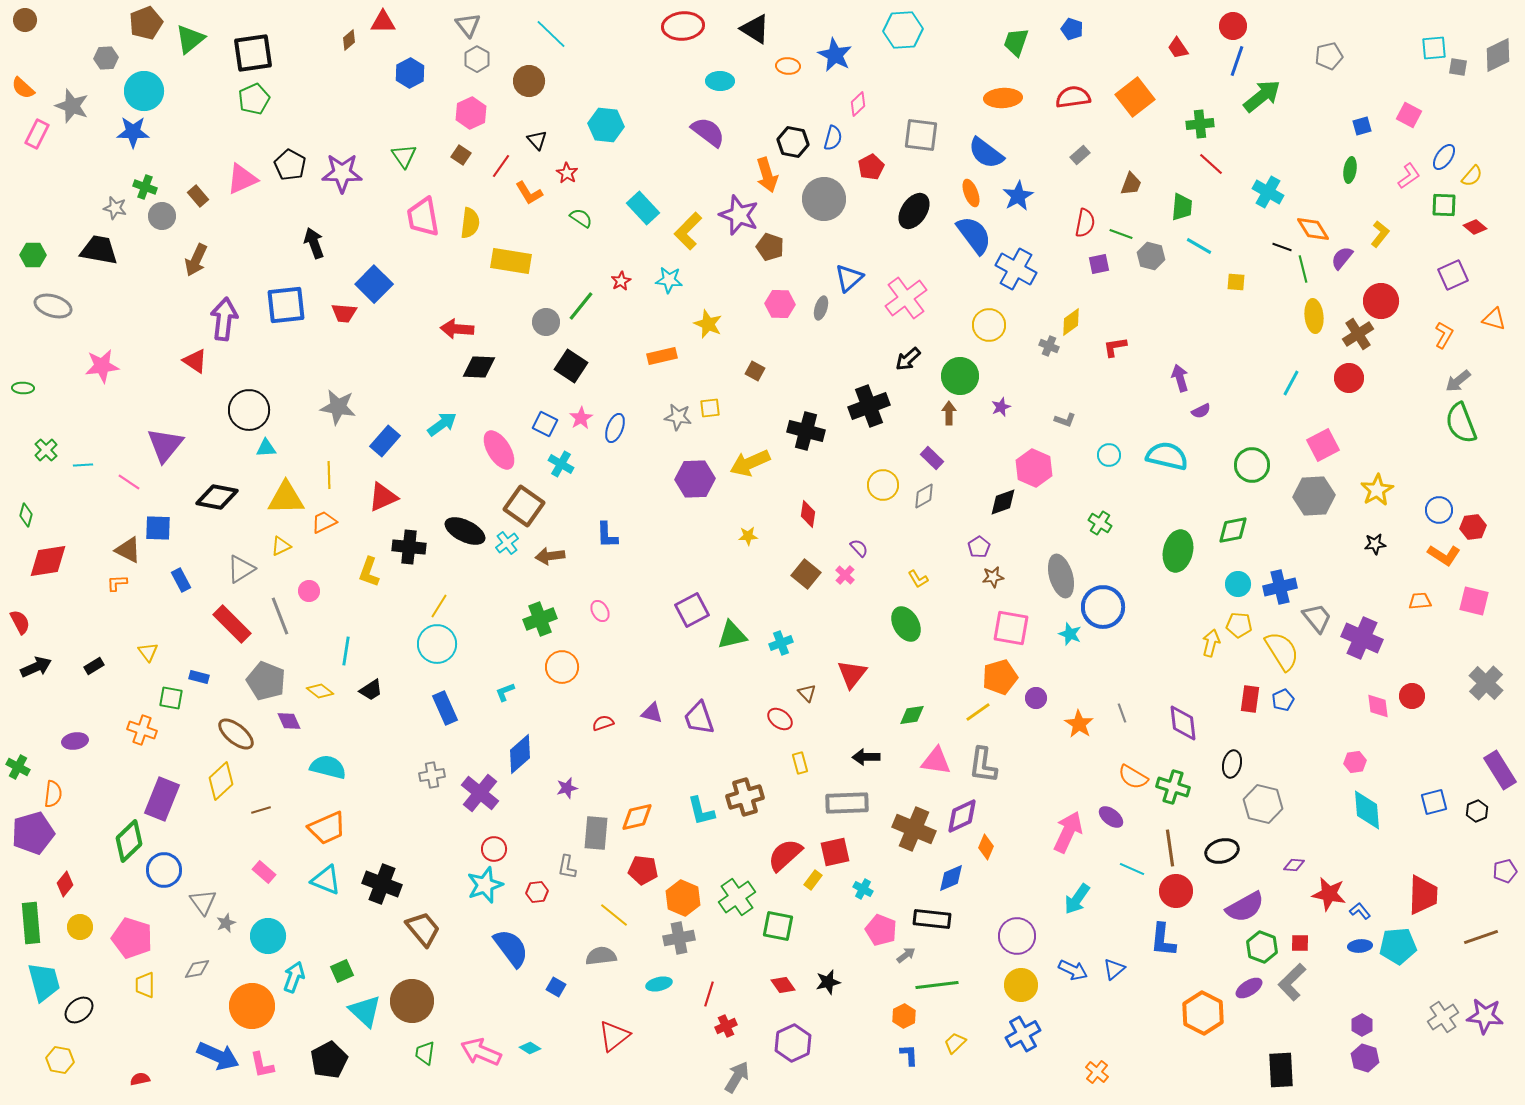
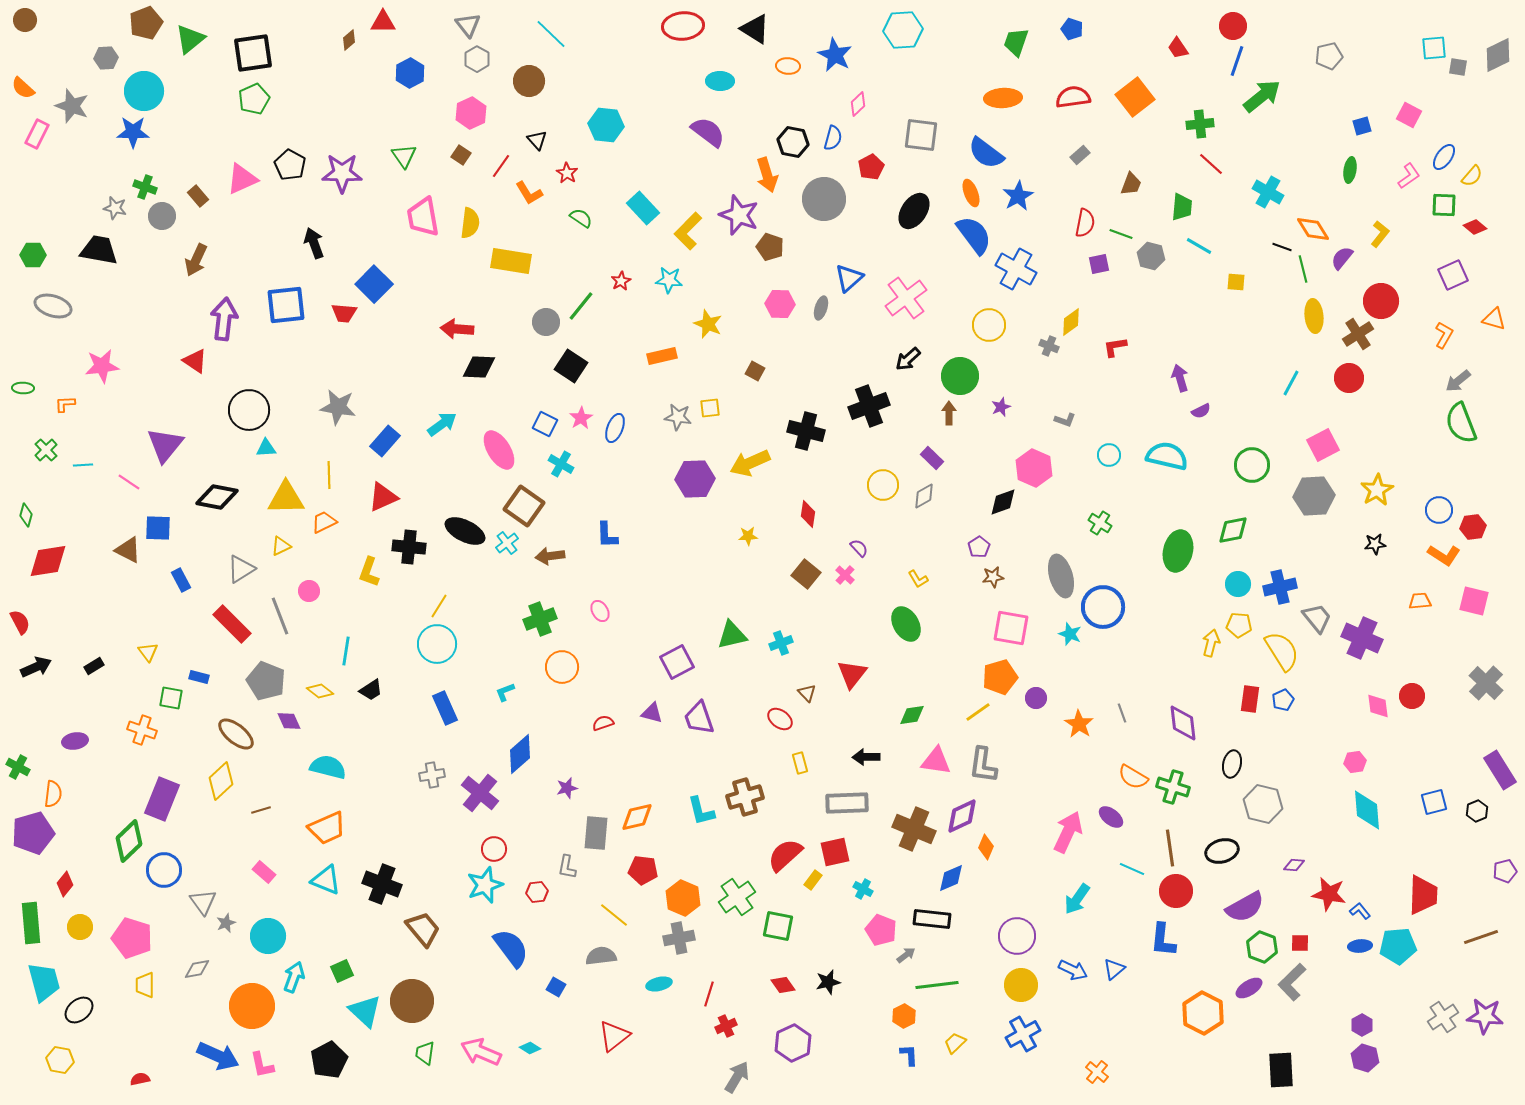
orange L-shape at (117, 583): moved 52 px left, 179 px up
purple square at (692, 610): moved 15 px left, 52 px down
